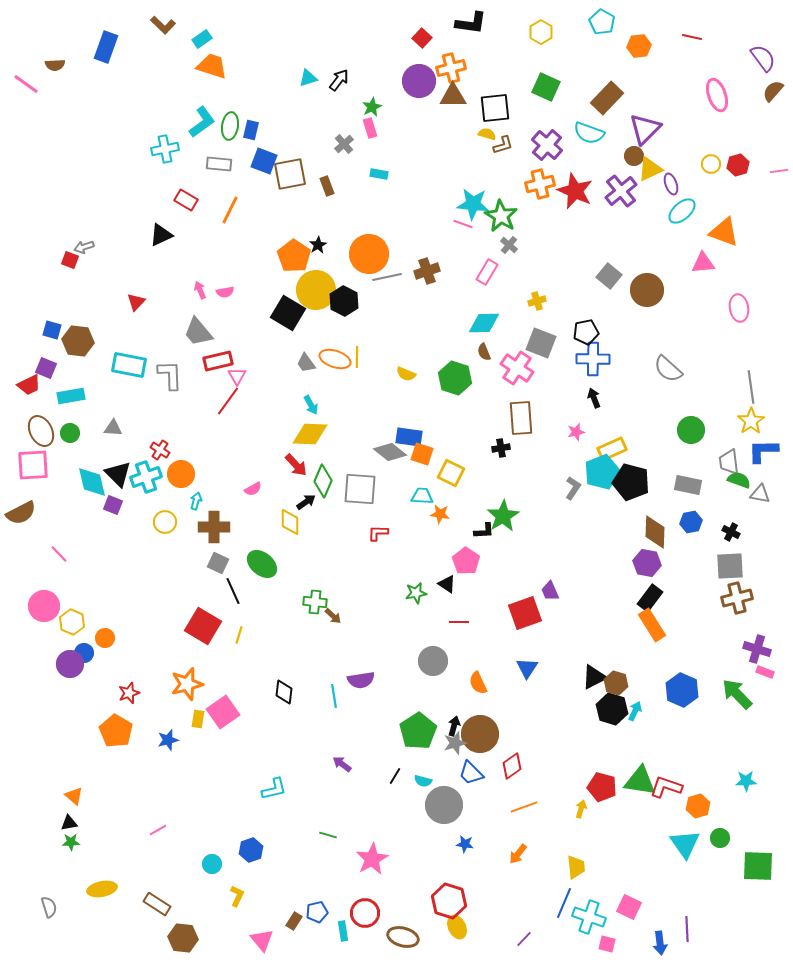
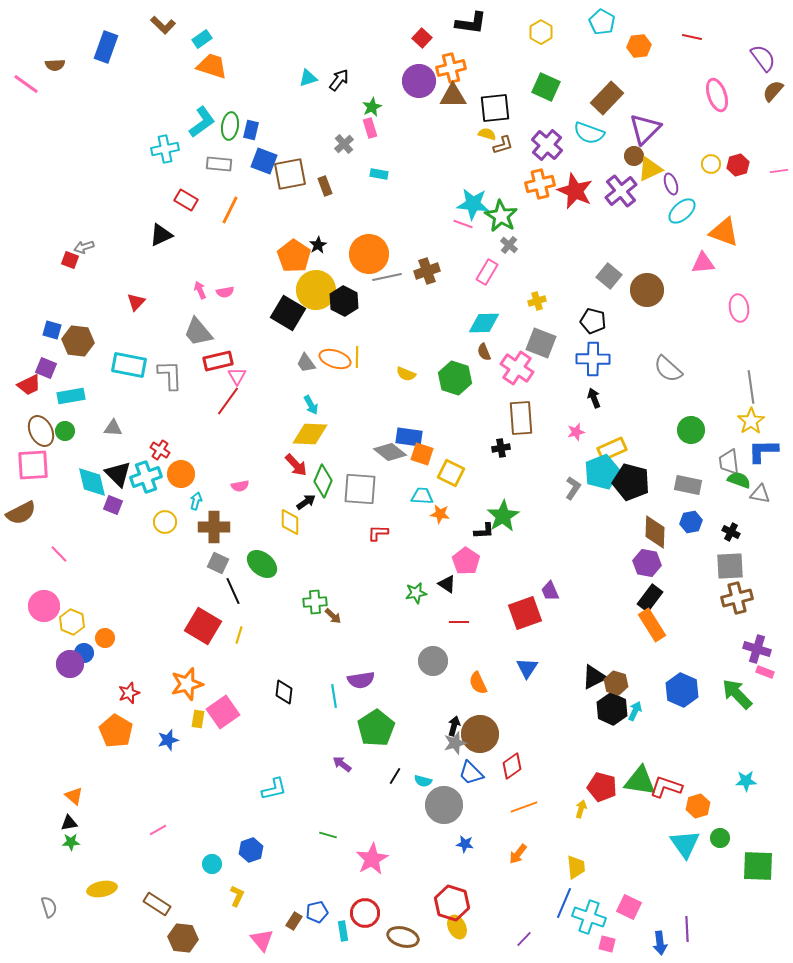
brown rectangle at (327, 186): moved 2 px left
black pentagon at (586, 332): moved 7 px right, 11 px up; rotated 25 degrees clockwise
green circle at (70, 433): moved 5 px left, 2 px up
pink semicircle at (253, 489): moved 13 px left, 3 px up; rotated 18 degrees clockwise
green cross at (315, 602): rotated 10 degrees counterclockwise
black hexagon at (612, 709): rotated 8 degrees clockwise
green pentagon at (418, 731): moved 42 px left, 3 px up
red hexagon at (449, 901): moved 3 px right, 2 px down
